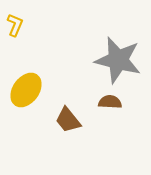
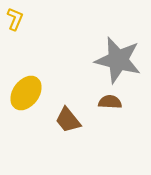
yellow L-shape: moved 6 px up
yellow ellipse: moved 3 px down
